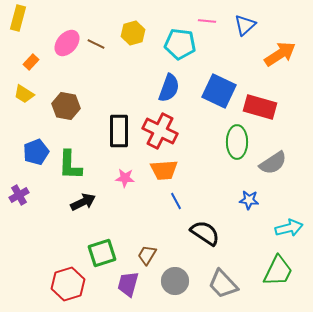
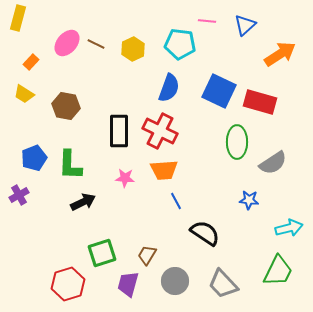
yellow hexagon: moved 16 px down; rotated 10 degrees counterclockwise
red rectangle: moved 5 px up
blue pentagon: moved 2 px left, 6 px down
